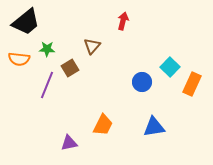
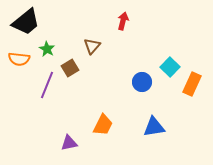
green star: rotated 28 degrees clockwise
